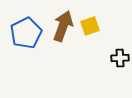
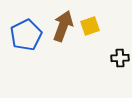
blue pentagon: moved 2 px down
